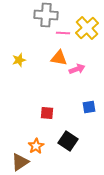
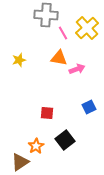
pink line: rotated 56 degrees clockwise
blue square: rotated 16 degrees counterclockwise
black square: moved 3 px left, 1 px up; rotated 18 degrees clockwise
